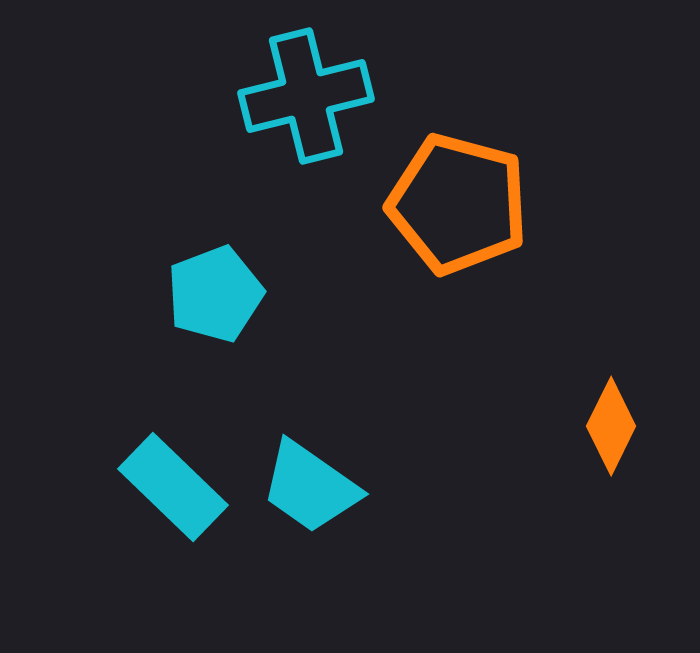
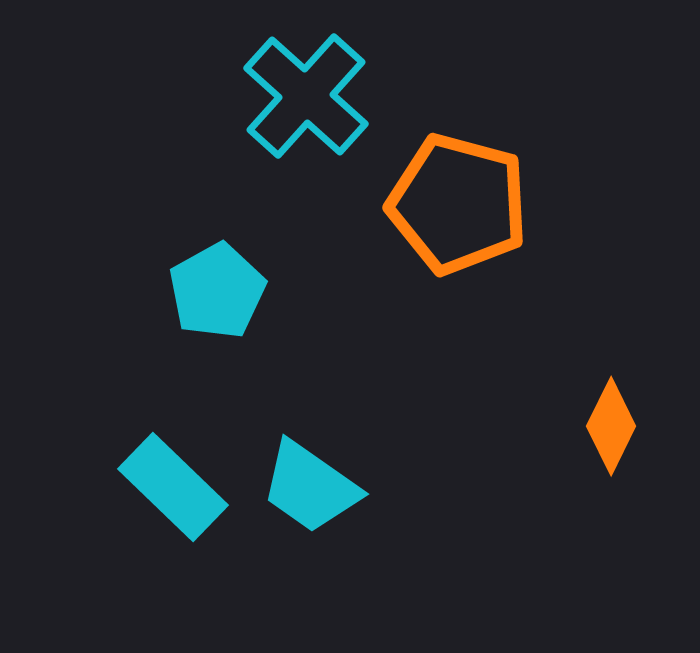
cyan cross: rotated 34 degrees counterclockwise
cyan pentagon: moved 2 px right, 3 px up; rotated 8 degrees counterclockwise
